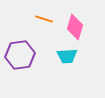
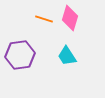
pink diamond: moved 5 px left, 9 px up
cyan trapezoid: rotated 60 degrees clockwise
